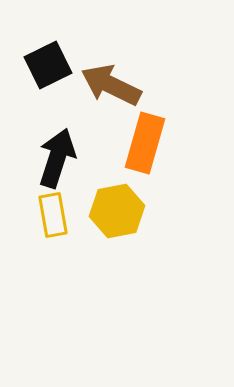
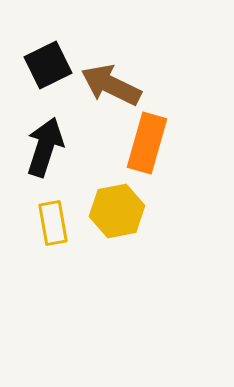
orange rectangle: moved 2 px right
black arrow: moved 12 px left, 11 px up
yellow rectangle: moved 8 px down
